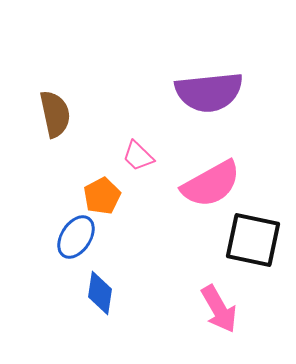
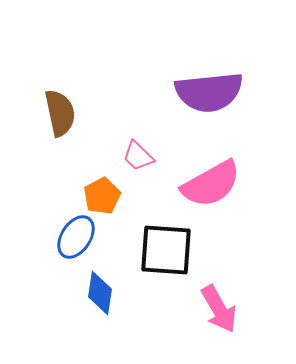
brown semicircle: moved 5 px right, 1 px up
black square: moved 87 px left, 10 px down; rotated 8 degrees counterclockwise
